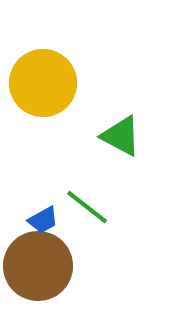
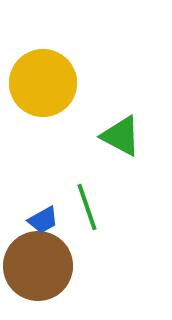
green line: rotated 33 degrees clockwise
